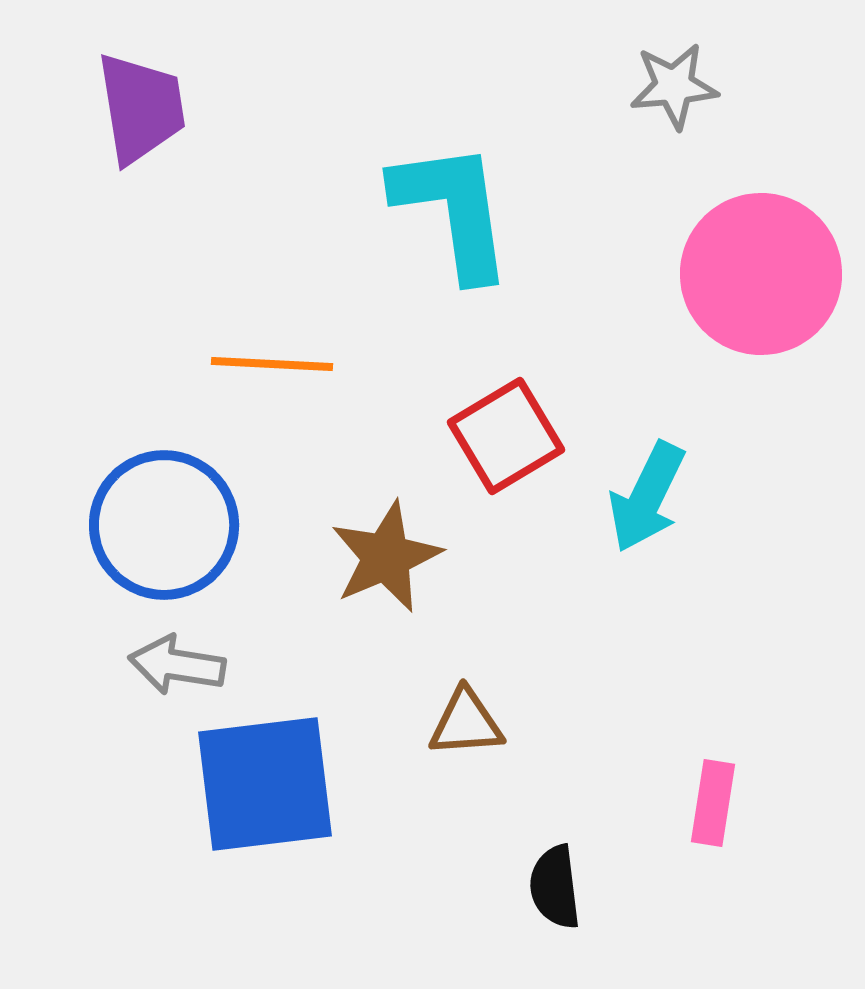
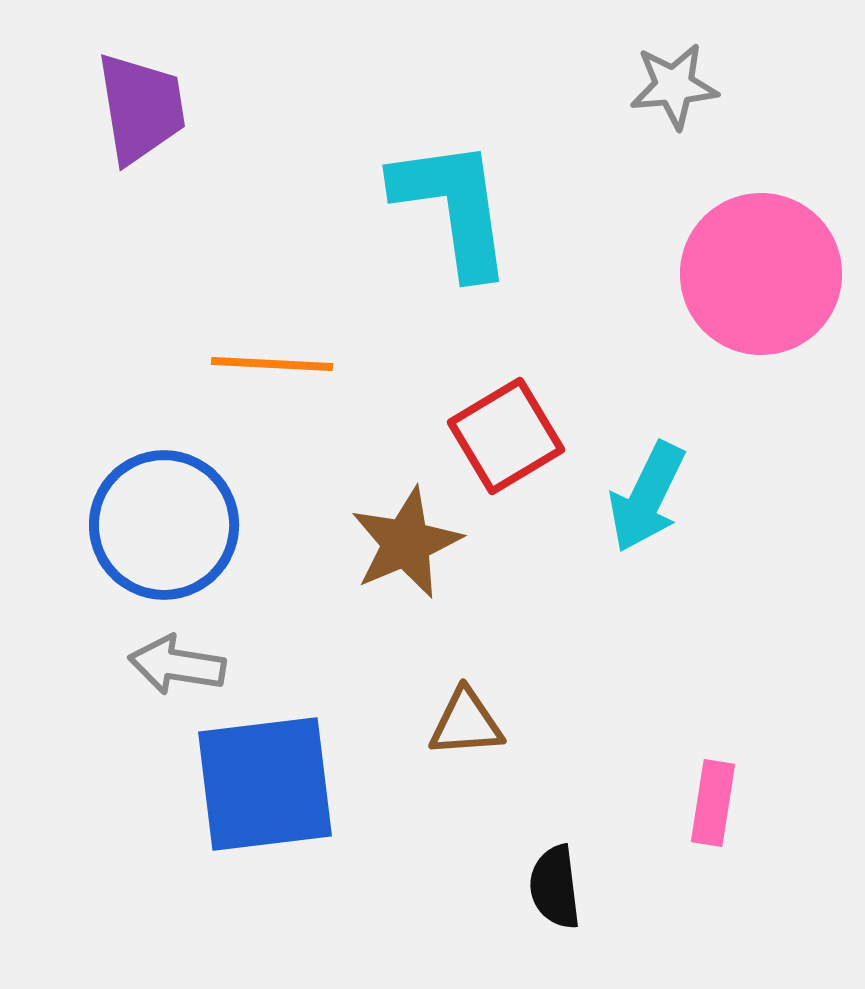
cyan L-shape: moved 3 px up
brown star: moved 20 px right, 14 px up
